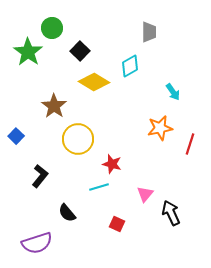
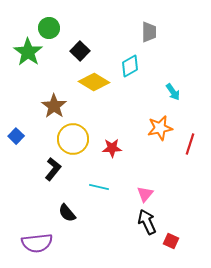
green circle: moved 3 px left
yellow circle: moved 5 px left
red star: moved 16 px up; rotated 18 degrees counterclockwise
black L-shape: moved 13 px right, 7 px up
cyan line: rotated 30 degrees clockwise
black arrow: moved 24 px left, 9 px down
red square: moved 54 px right, 17 px down
purple semicircle: rotated 12 degrees clockwise
